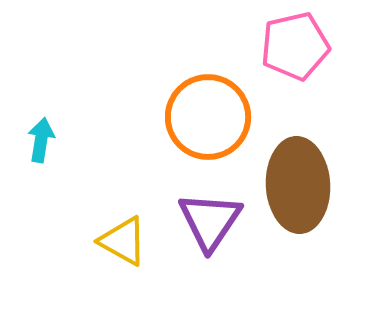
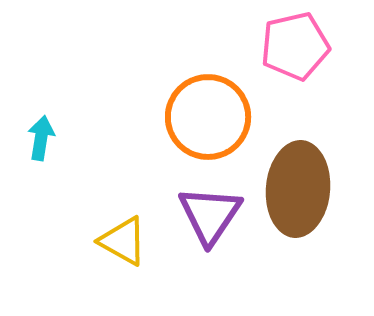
cyan arrow: moved 2 px up
brown ellipse: moved 4 px down; rotated 8 degrees clockwise
purple triangle: moved 6 px up
